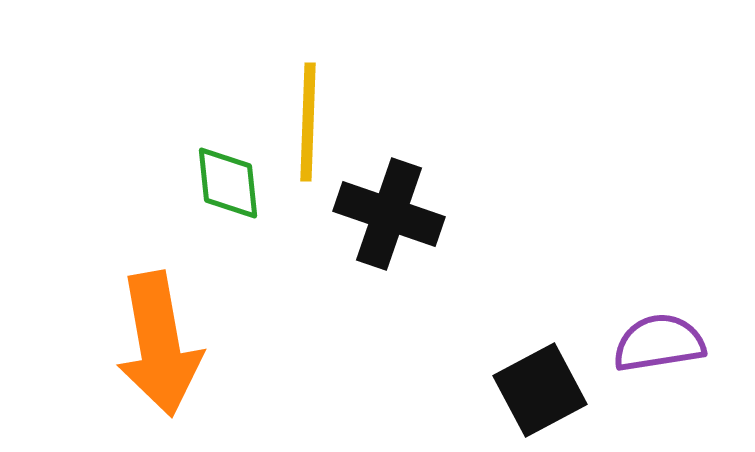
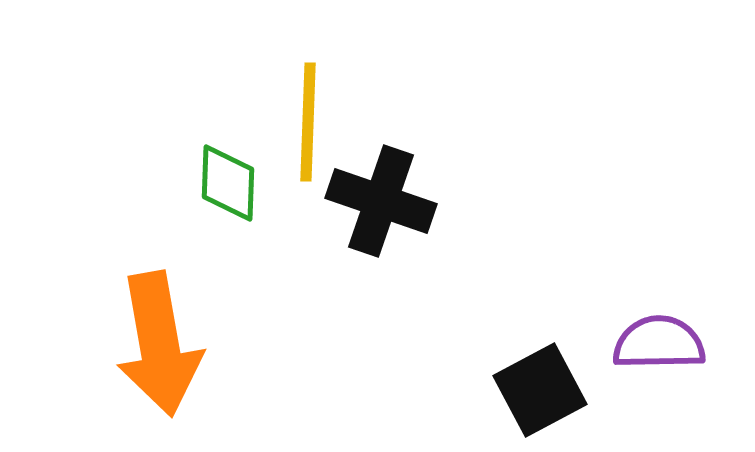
green diamond: rotated 8 degrees clockwise
black cross: moved 8 px left, 13 px up
purple semicircle: rotated 8 degrees clockwise
